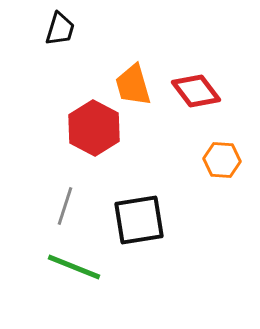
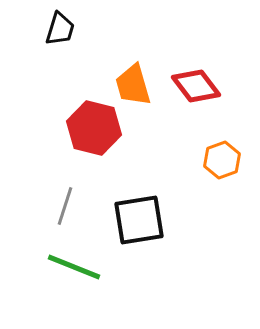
red diamond: moved 5 px up
red hexagon: rotated 14 degrees counterclockwise
orange hexagon: rotated 24 degrees counterclockwise
